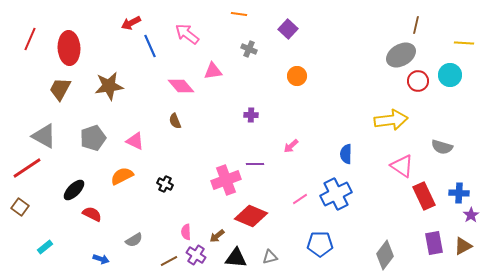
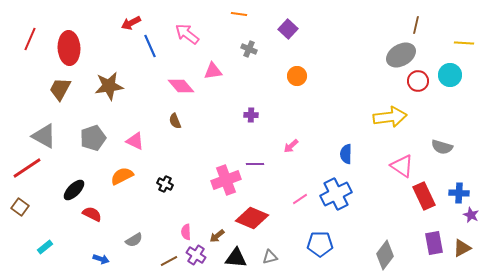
yellow arrow at (391, 120): moved 1 px left, 3 px up
purple star at (471, 215): rotated 14 degrees counterclockwise
red diamond at (251, 216): moved 1 px right, 2 px down
brown triangle at (463, 246): moved 1 px left, 2 px down
